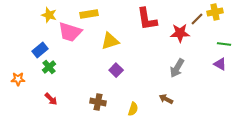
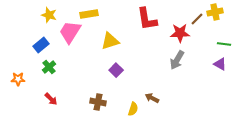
pink trapezoid: rotated 105 degrees clockwise
blue rectangle: moved 1 px right, 5 px up
gray arrow: moved 8 px up
brown arrow: moved 14 px left, 1 px up
